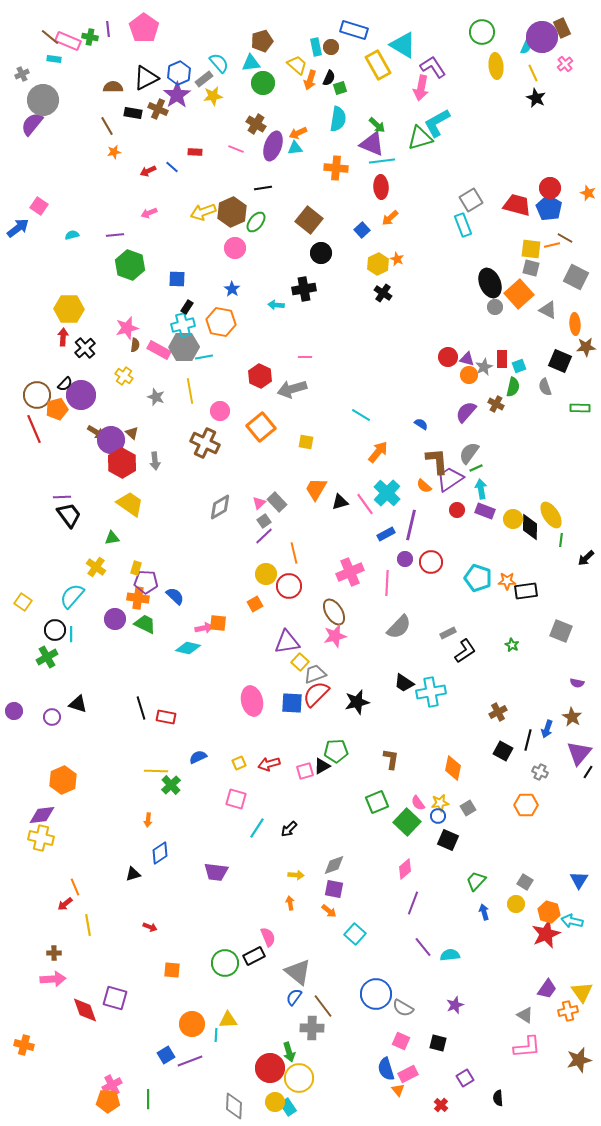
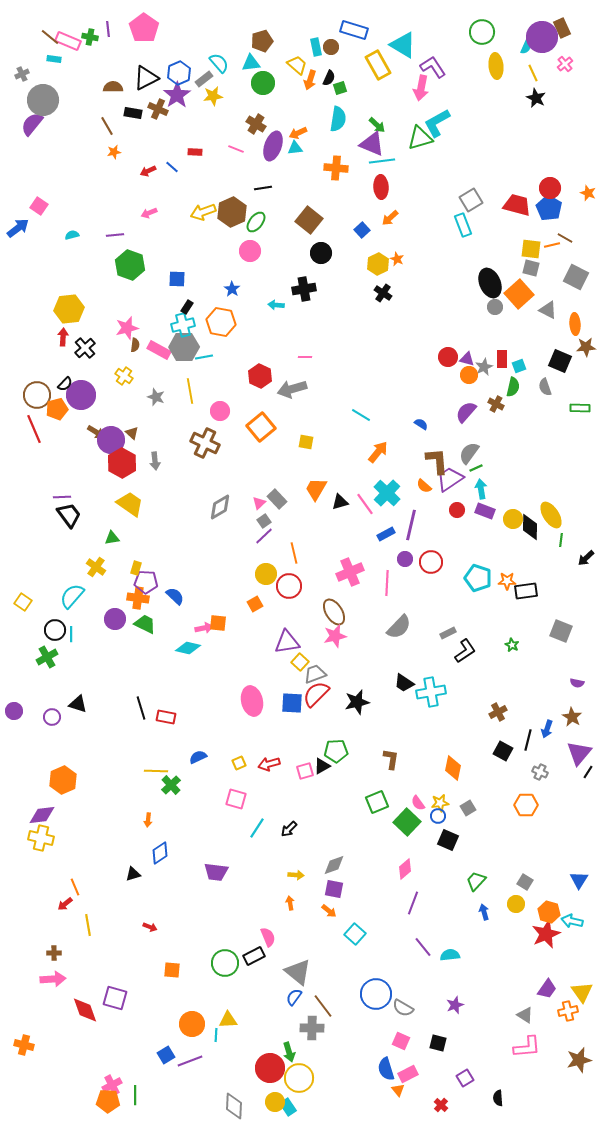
pink circle at (235, 248): moved 15 px right, 3 px down
yellow hexagon at (69, 309): rotated 8 degrees counterclockwise
gray rectangle at (277, 502): moved 3 px up
green line at (148, 1099): moved 13 px left, 4 px up
